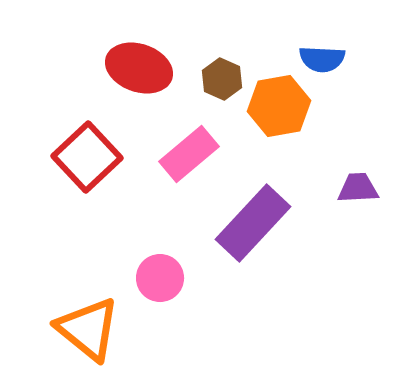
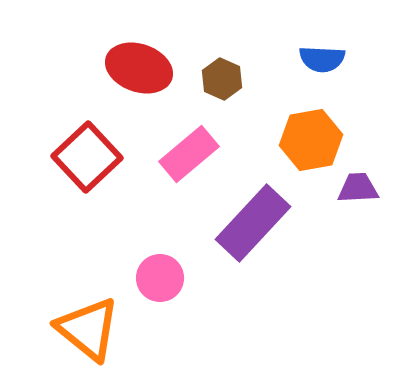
orange hexagon: moved 32 px right, 34 px down
